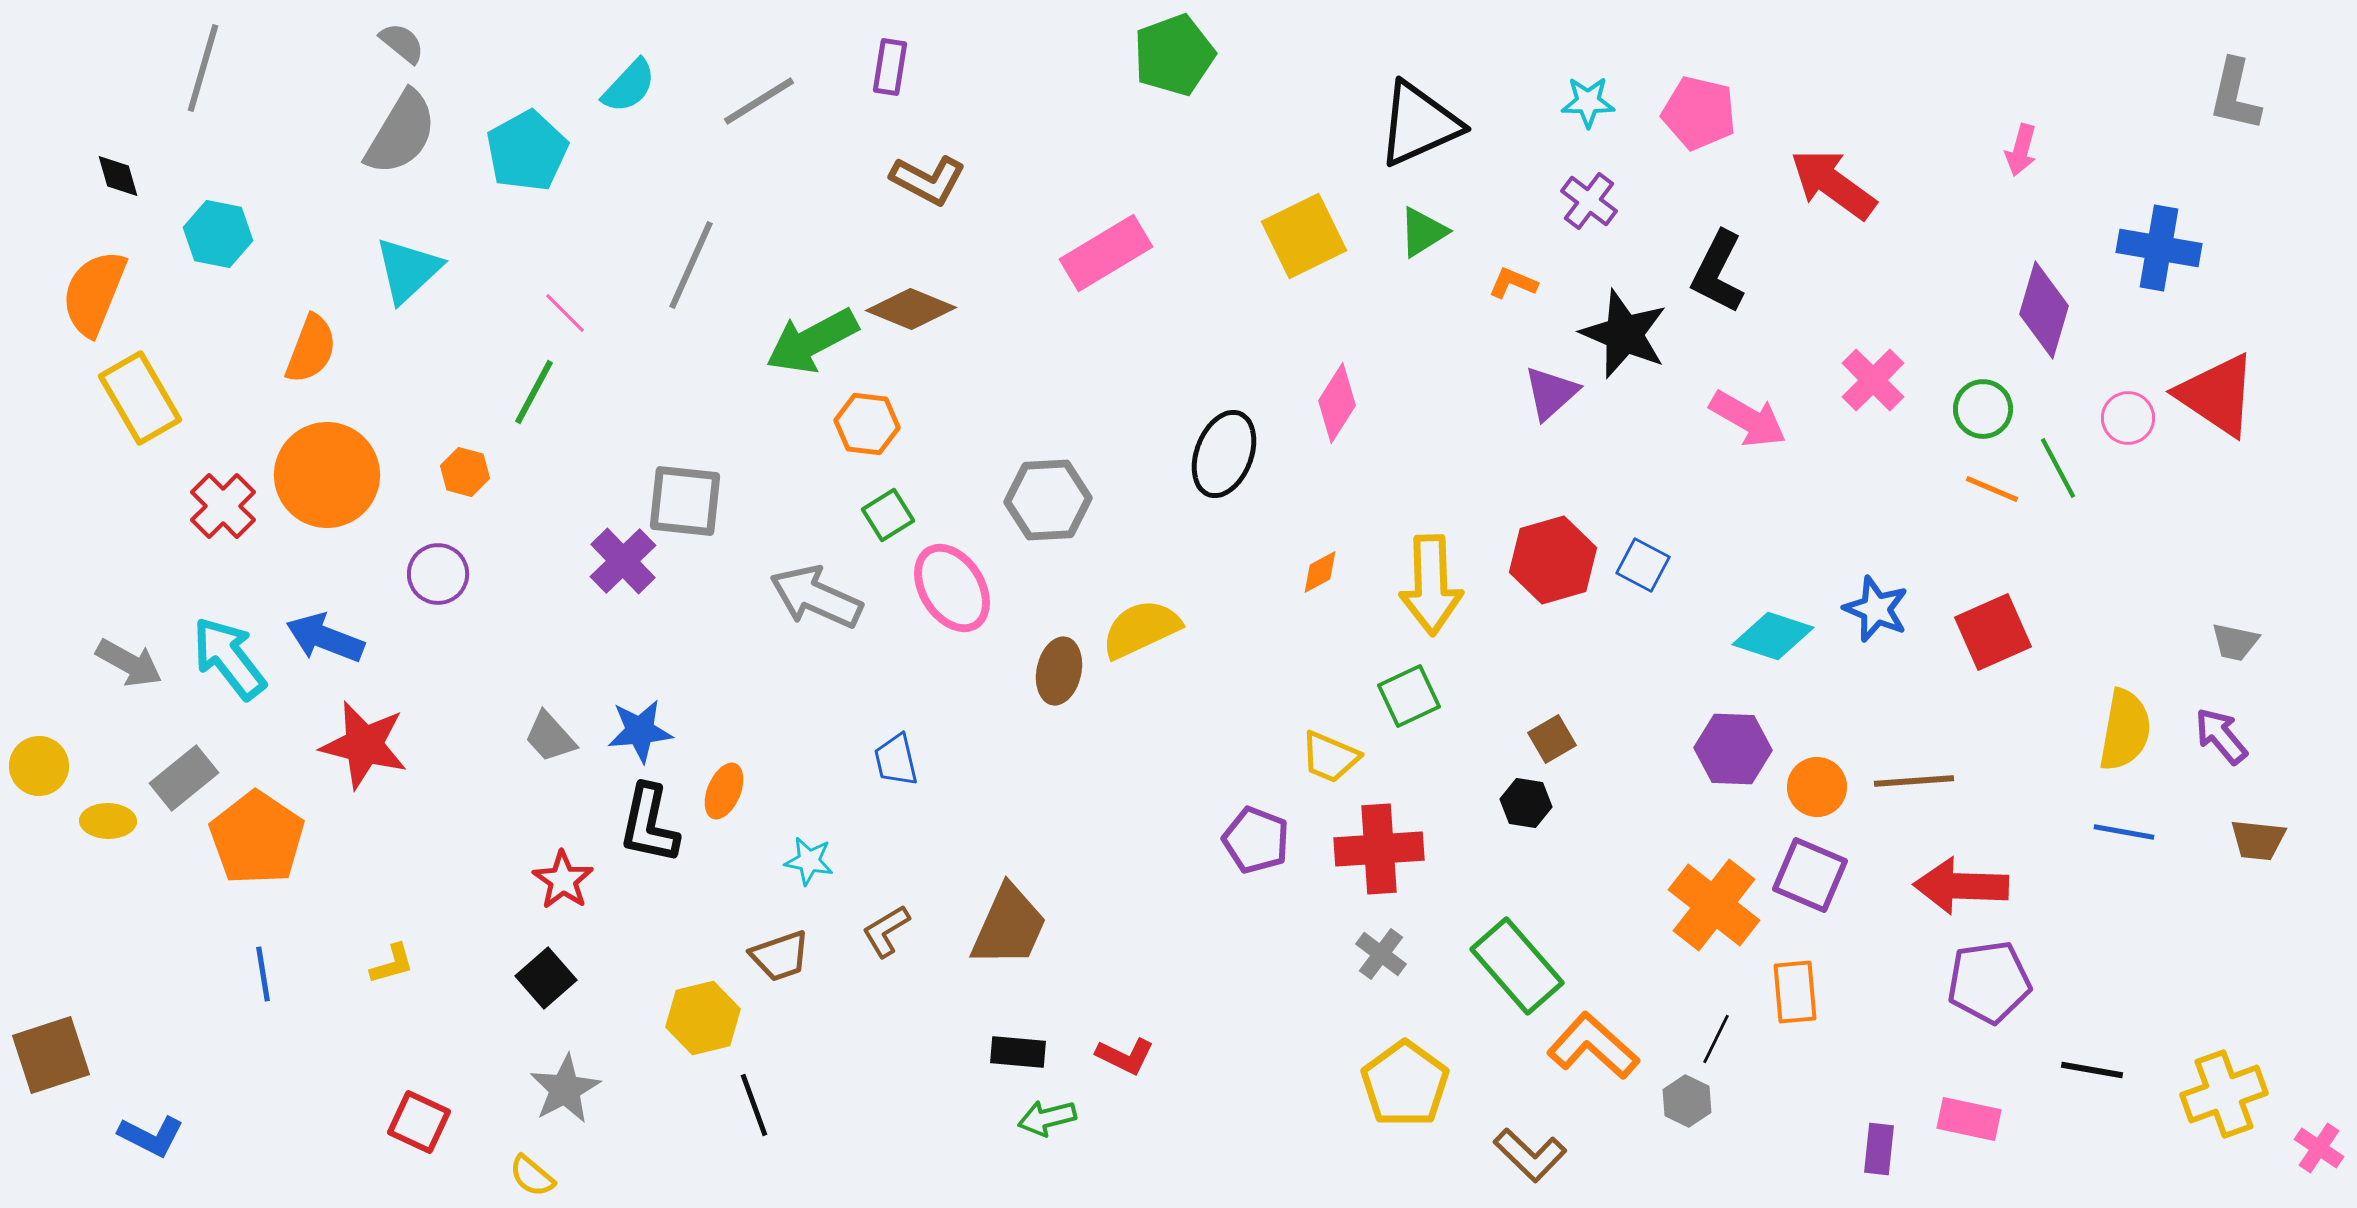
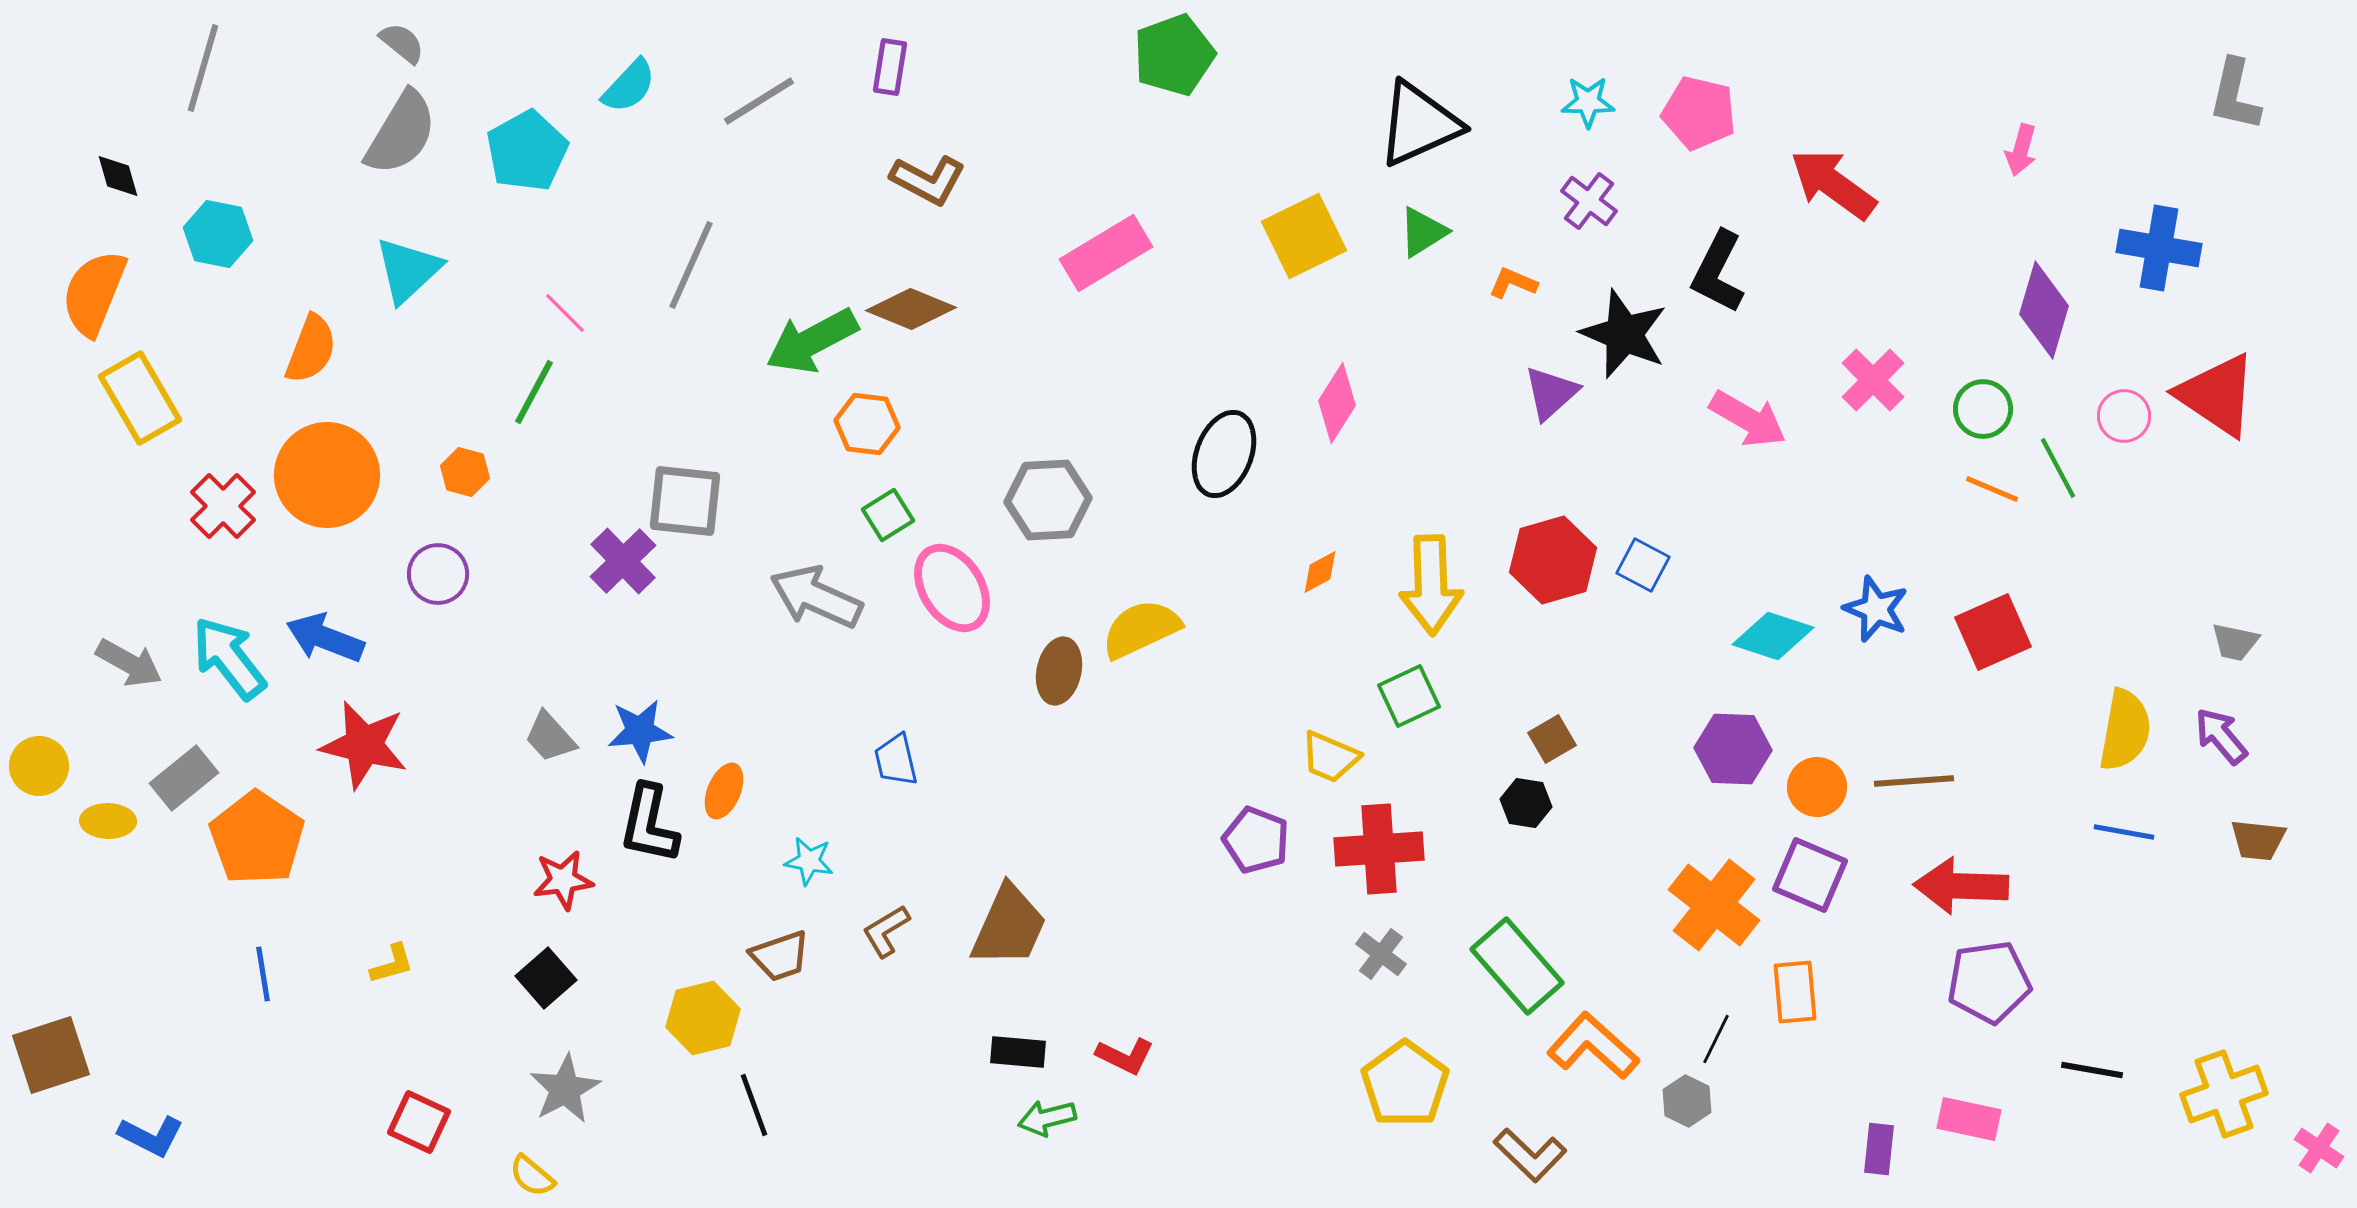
pink circle at (2128, 418): moved 4 px left, 2 px up
red star at (563, 880): rotated 30 degrees clockwise
